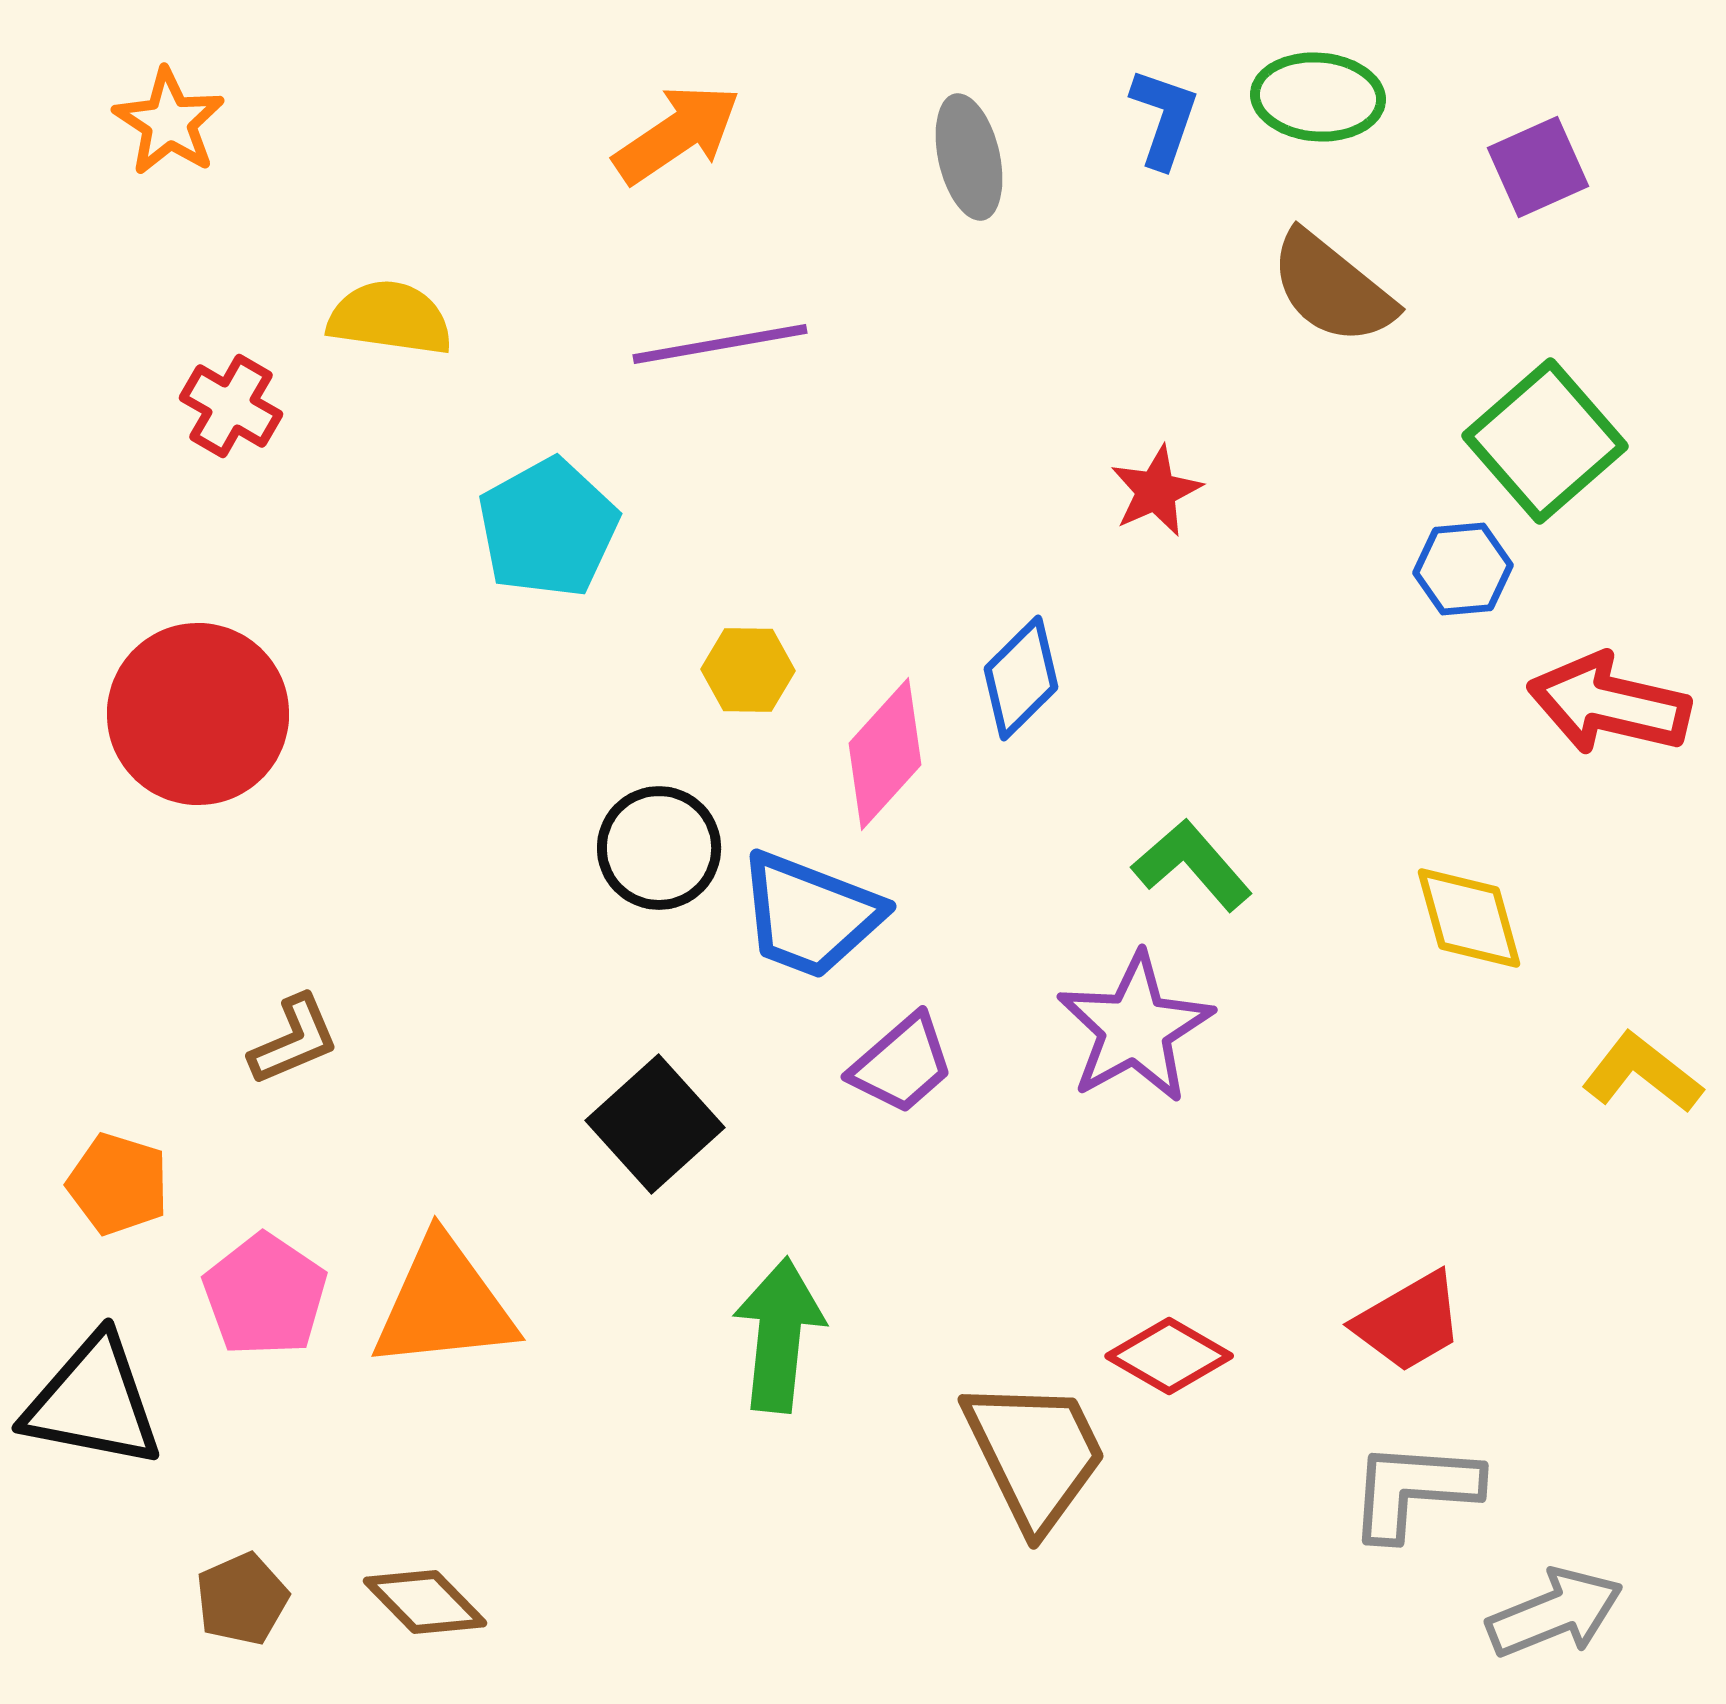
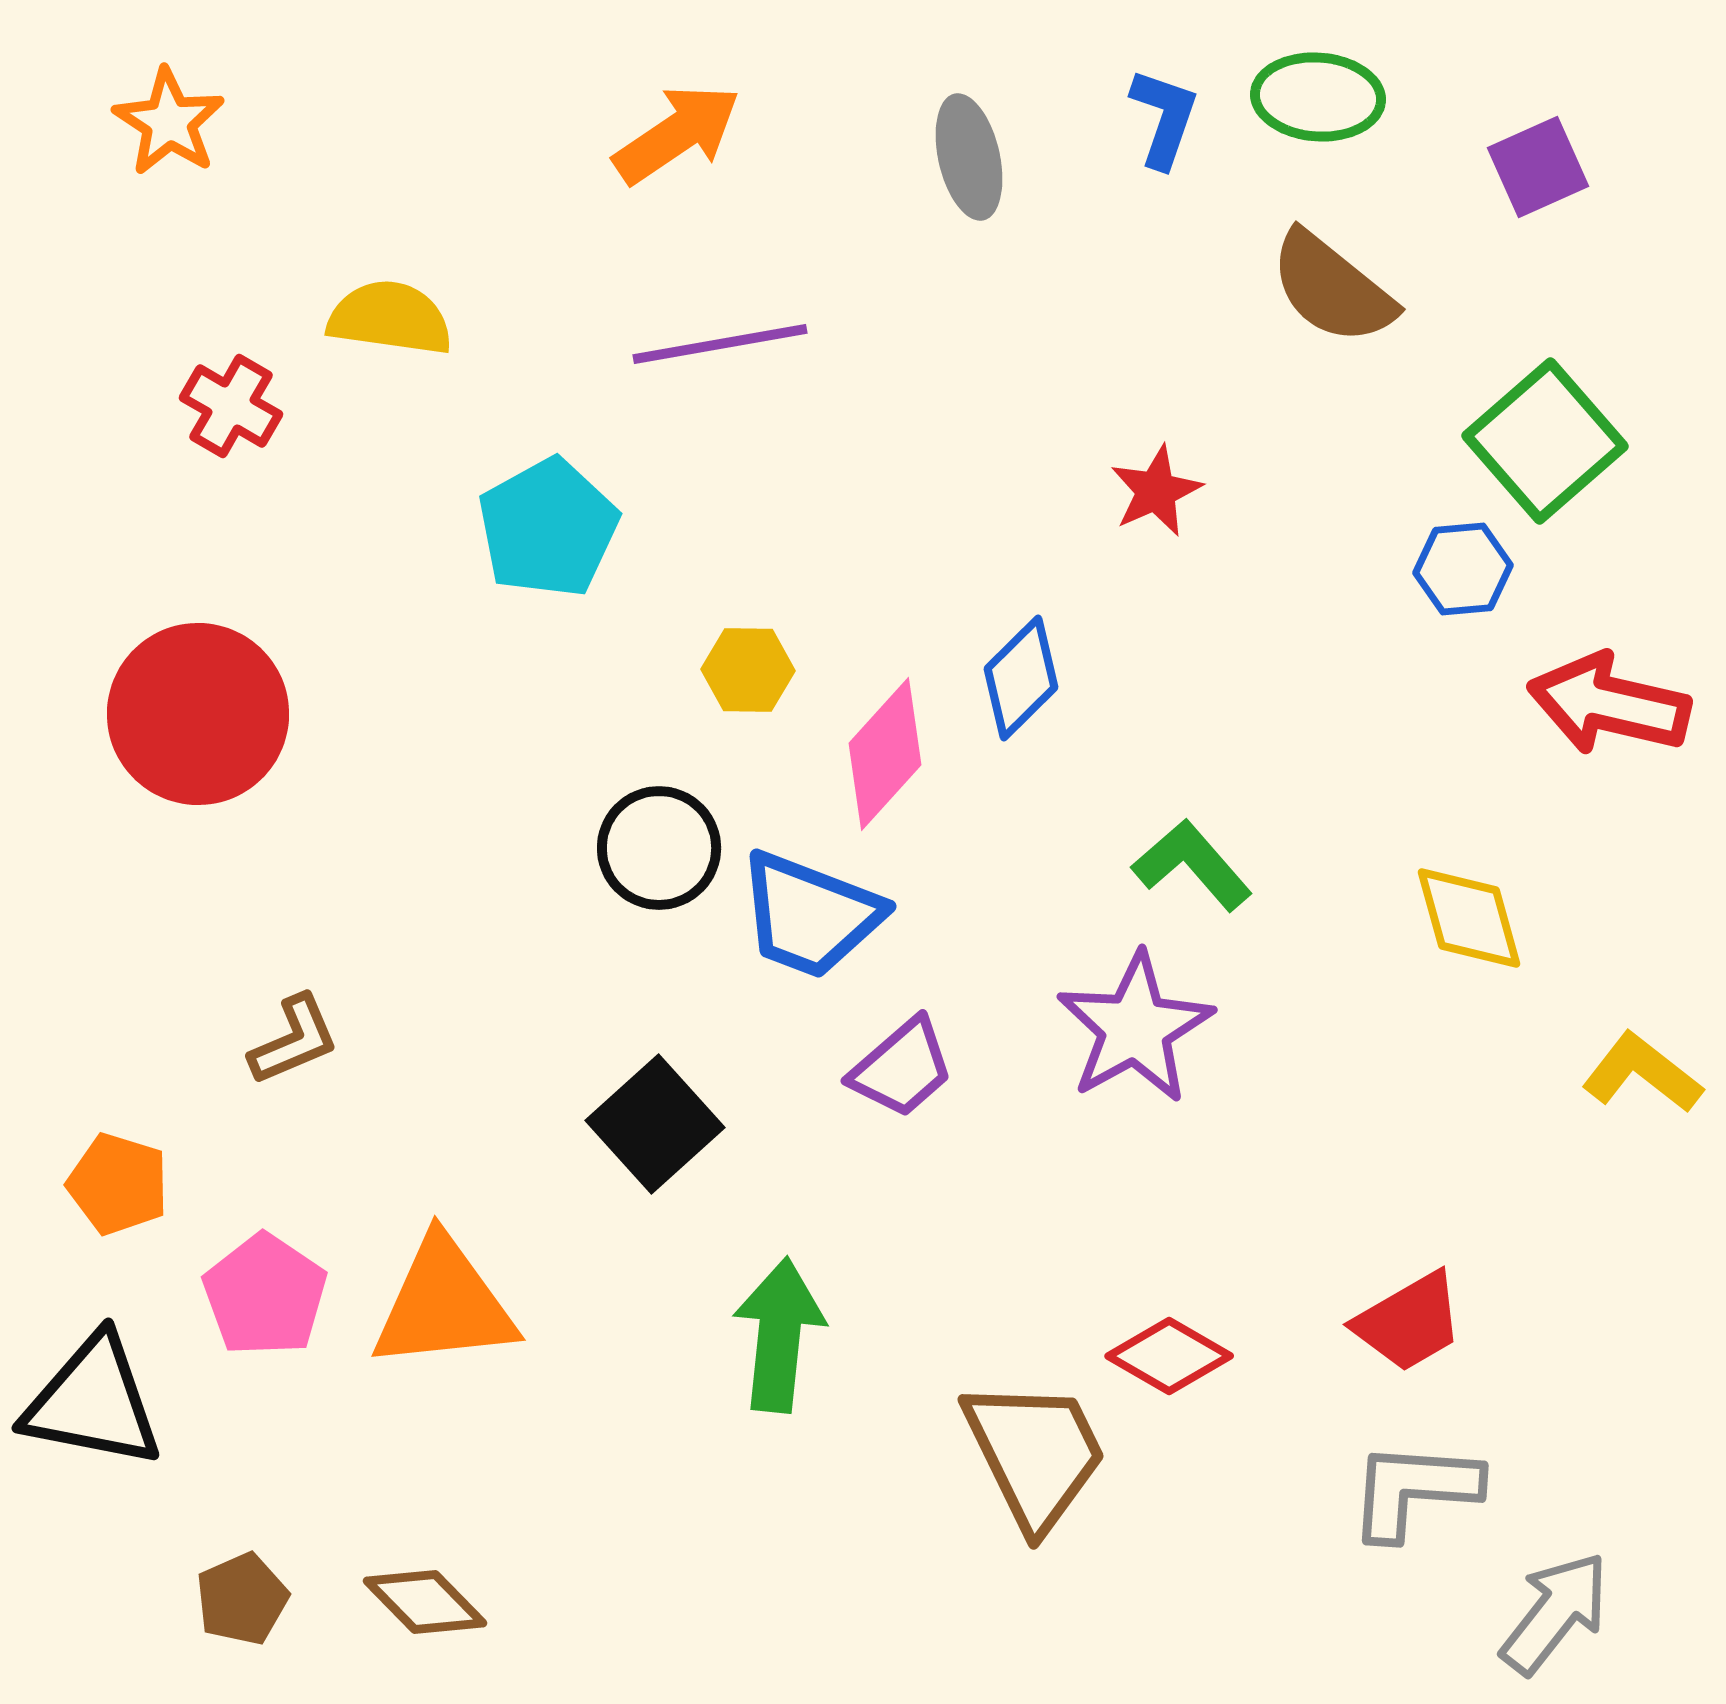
purple trapezoid: moved 4 px down
gray arrow: rotated 30 degrees counterclockwise
